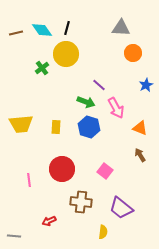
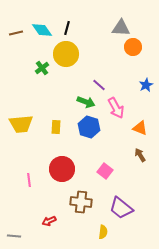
orange circle: moved 6 px up
